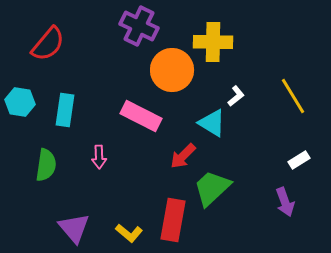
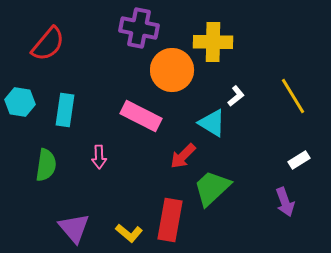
purple cross: moved 2 px down; rotated 15 degrees counterclockwise
red rectangle: moved 3 px left
